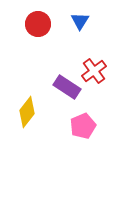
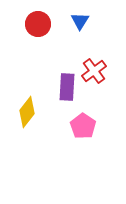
purple rectangle: rotated 60 degrees clockwise
pink pentagon: rotated 15 degrees counterclockwise
